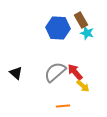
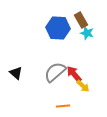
red arrow: moved 1 px left, 2 px down
